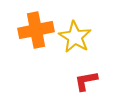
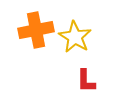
red L-shape: rotated 80 degrees counterclockwise
